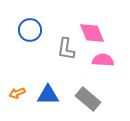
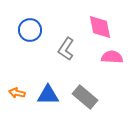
pink diamond: moved 8 px right, 6 px up; rotated 12 degrees clockwise
gray L-shape: rotated 25 degrees clockwise
pink semicircle: moved 9 px right, 3 px up
orange arrow: rotated 35 degrees clockwise
gray rectangle: moved 3 px left, 2 px up
